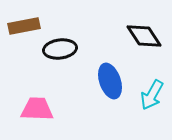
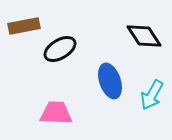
black ellipse: rotated 24 degrees counterclockwise
pink trapezoid: moved 19 px right, 4 px down
